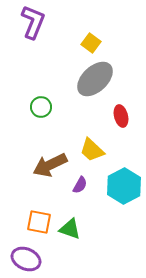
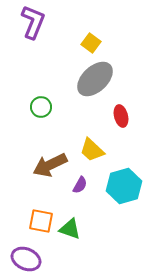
cyan hexagon: rotated 12 degrees clockwise
orange square: moved 2 px right, 1 px up
